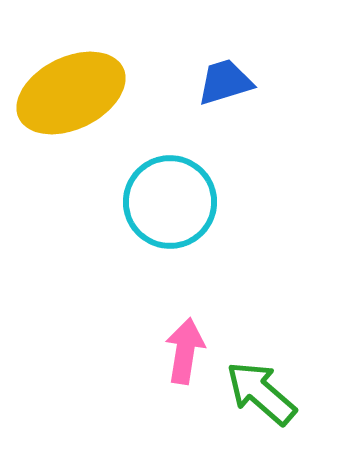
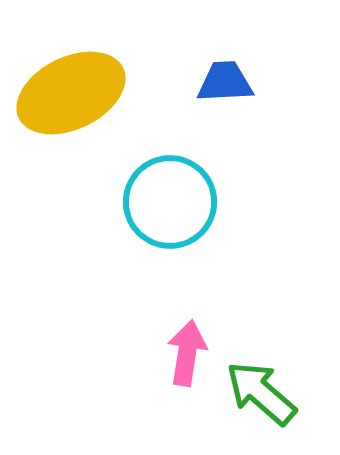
blue trapezoid: rotated 14 degrees clockwise
pink arrow: moved 2 px right, 2 px down
